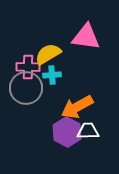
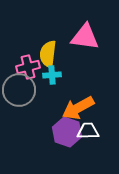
pink triangle: moved 1 px left
yellow semicircle: rotated 52 degrees counterclockwise
pink cross: rotated 15 degrees counterclockwise
gray circle: moved 7 px left, 2 px down
orange arrow: moved 1 px right, 1 px down
purple hexagon: rotated 8 degrees counterclockwise
